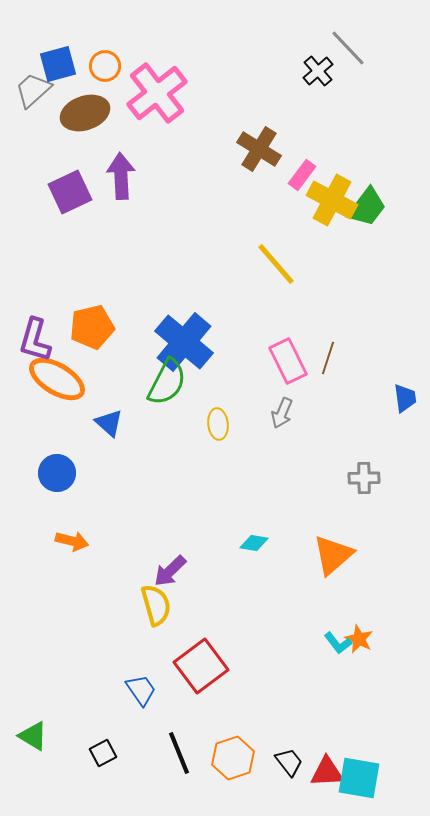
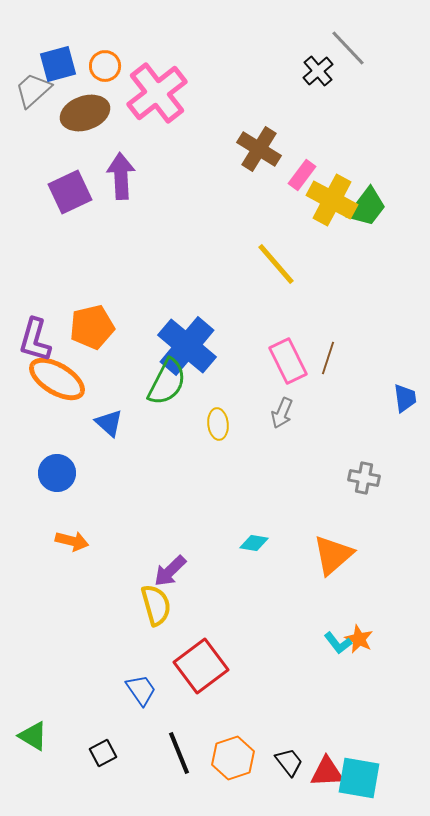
blue cross at (184, 342): moved 3 px right, 4 px down
gray cross at (364, 478): rotated 12 degrees clockwise
